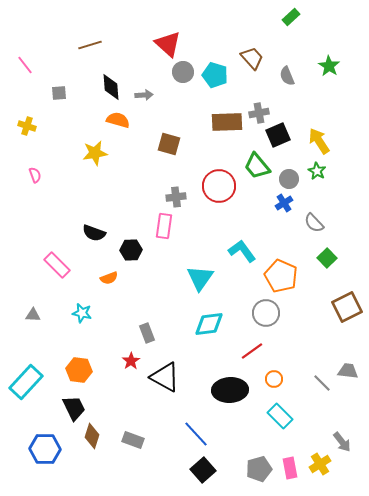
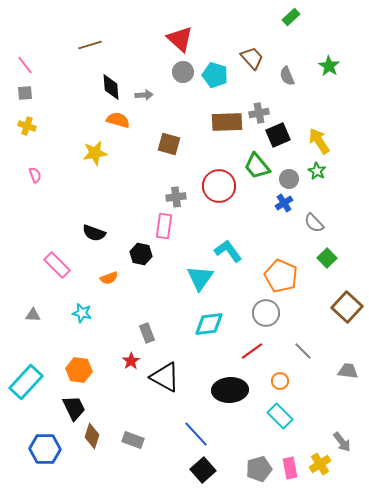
red triangle at (168, 44): moved 12 px right, 5 px up
gray square at (59, 93): moved 34 px left
black hexagon at (131, 250): moved 10 px right, 4 px down; rotated 15 degrees clockwise
cyan L-shape at (242, 251): moved 14 px left
brown square at (347, 307): rotated 20 degrees counterclockwise
orange circle at (274, 379): moved 6 px right, 2 px down
gray line at (322, 383): moved 19 px left, 32 px up
